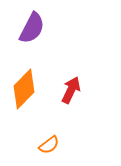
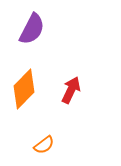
purple semicircle: moved 1 px down
orange semicircle: moved 5 px left
